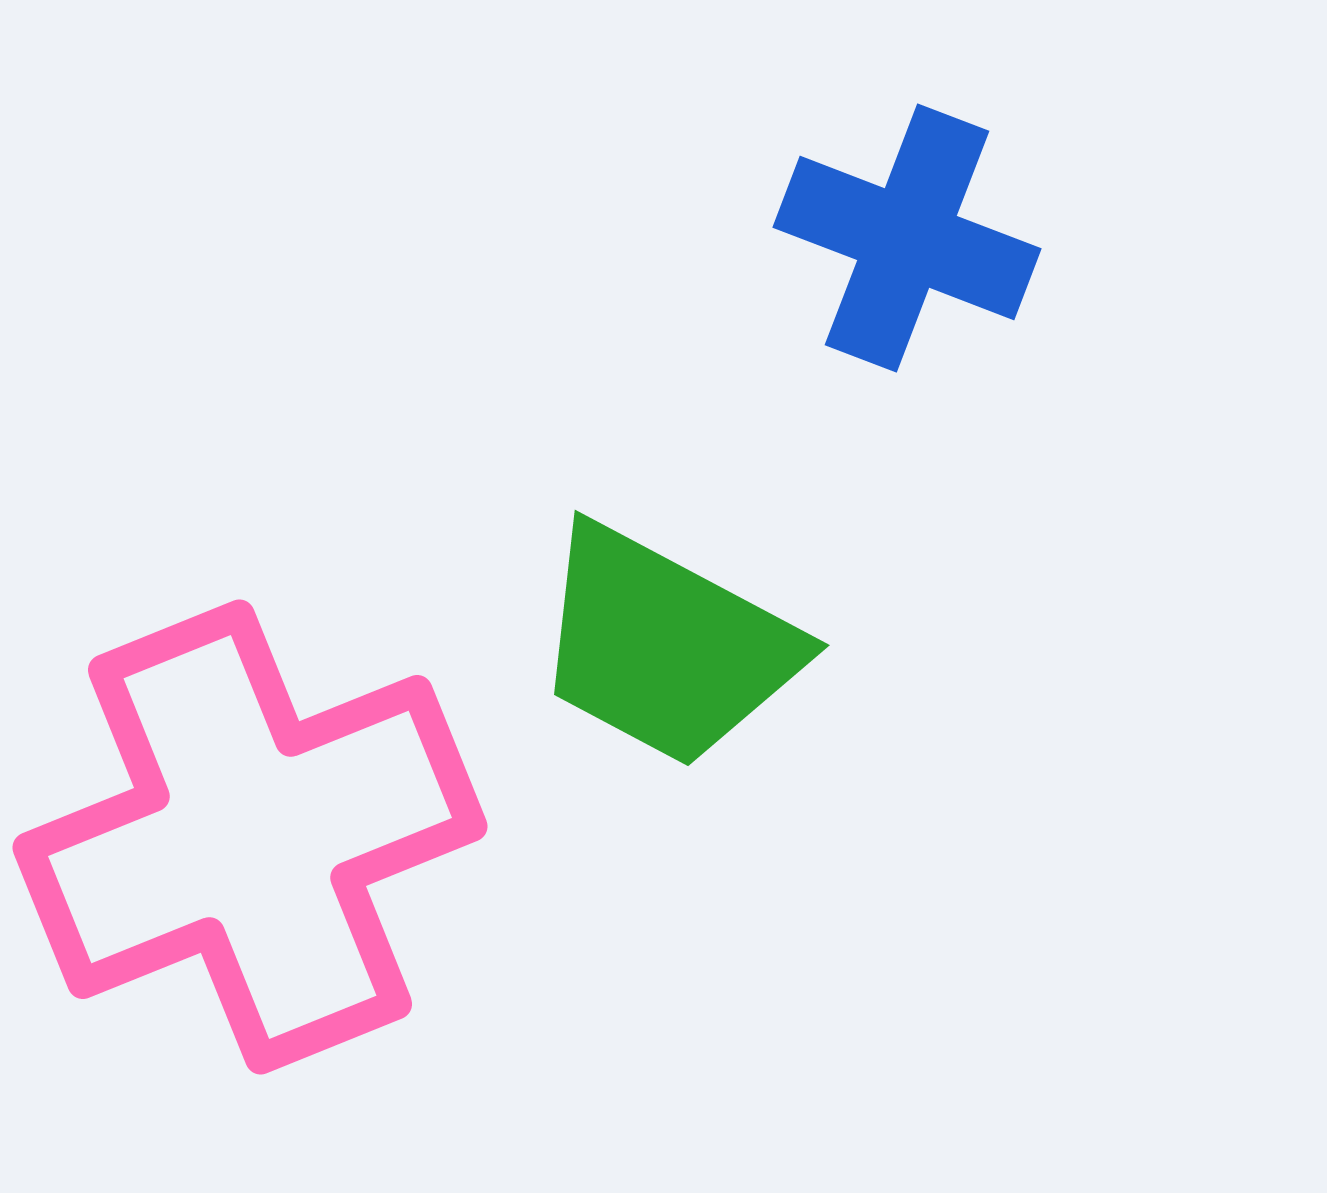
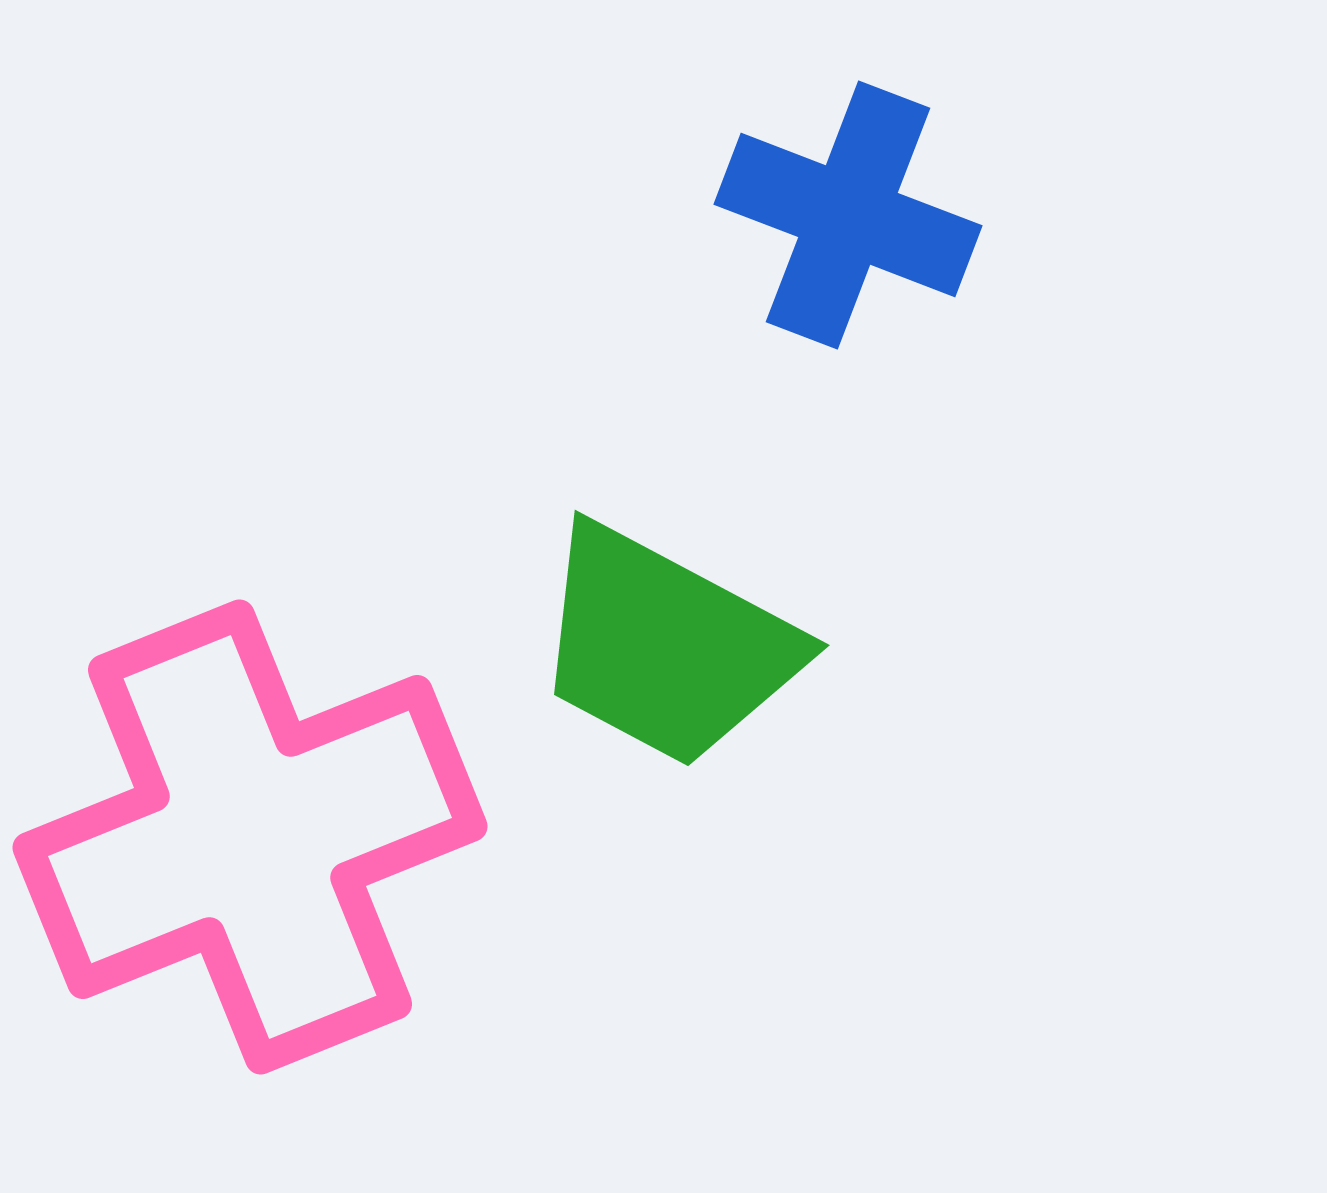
blue cross: moved 59 px left, 23 px up
